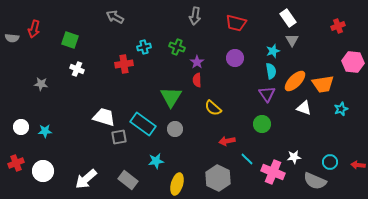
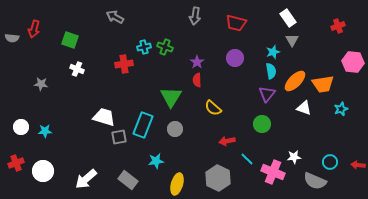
green cross at (177, 47): moved 12 px left
cyan star at (273, 51): moved 1 px down
purple triangle at (267, 94): rotated 12 degrees clockwise
cyan rectangle at (143, 124): moved 1 px down; rotated 75 degrees clockwise
